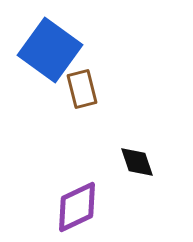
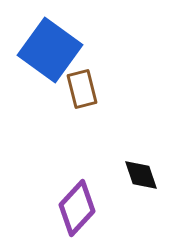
black diamond: moved 4 px right, 13 px down
purple diamond: moved 1 px down; rotated 22 degrees counterclockwise
